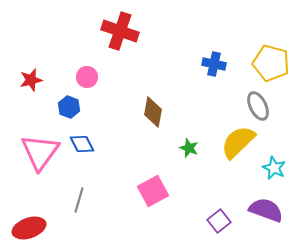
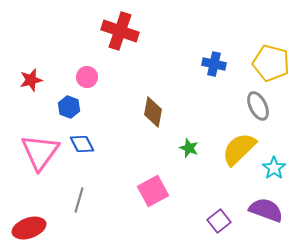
yellow semicircle: moved 1 px right, 7 px down
cyan star: rotated 10 degrees clockwise
